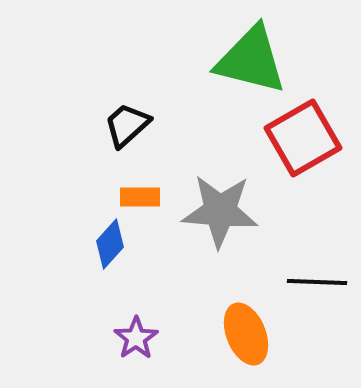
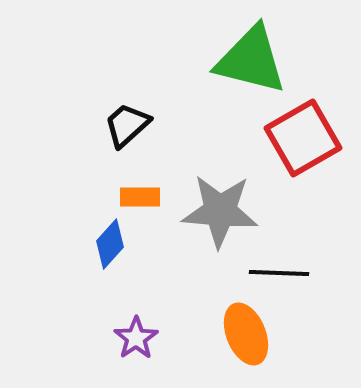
black line: moved 38 px left, 9 px up
